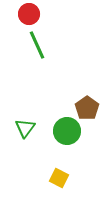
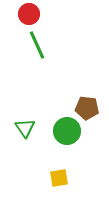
brown pentagon: rotated 30 degrees counterclockwise
green triangle: rotated 10 degrees counterclockwise
yellow square: rotated 36 degrees counterclockwise
